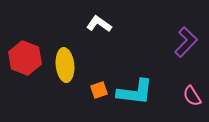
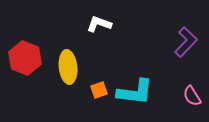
white L-shape: rotated 15 degrees counterclockwise
yellow ellipse: moved 3 px right, 2 px down
